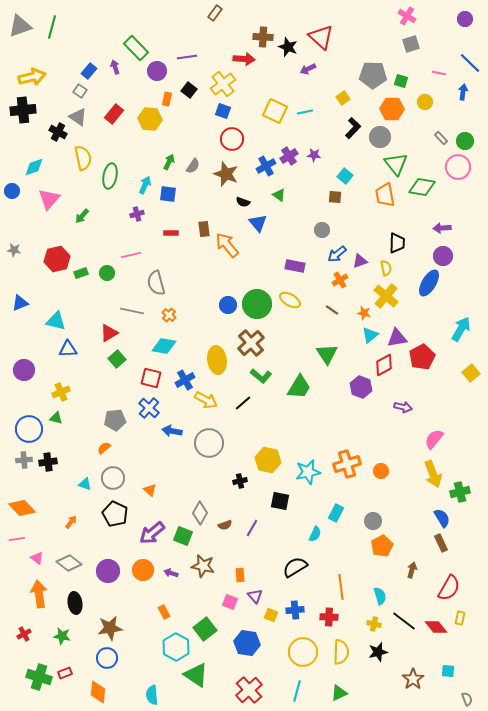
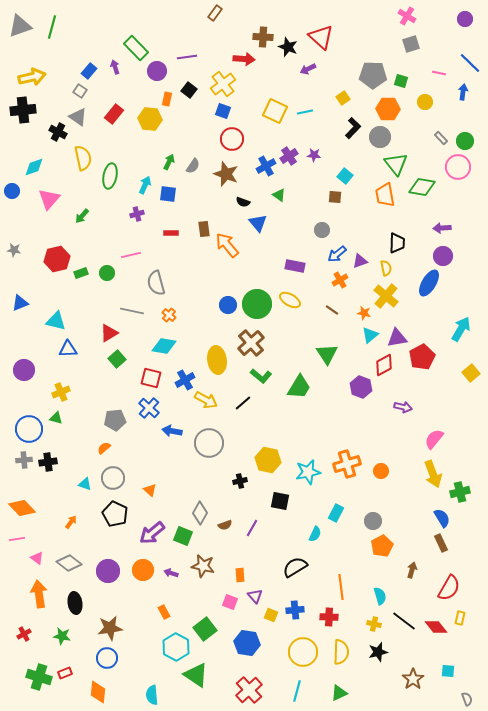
orange hexagon at (392, 109): moved 4 px left
